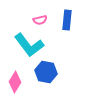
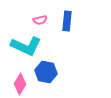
blue rectangle: moved 1 px down
cyan L-shape: moved 3 px left, 1 px down; rotated 28 degrees counterclockwise
pink diamond: moved 5 px right, 2 px down
